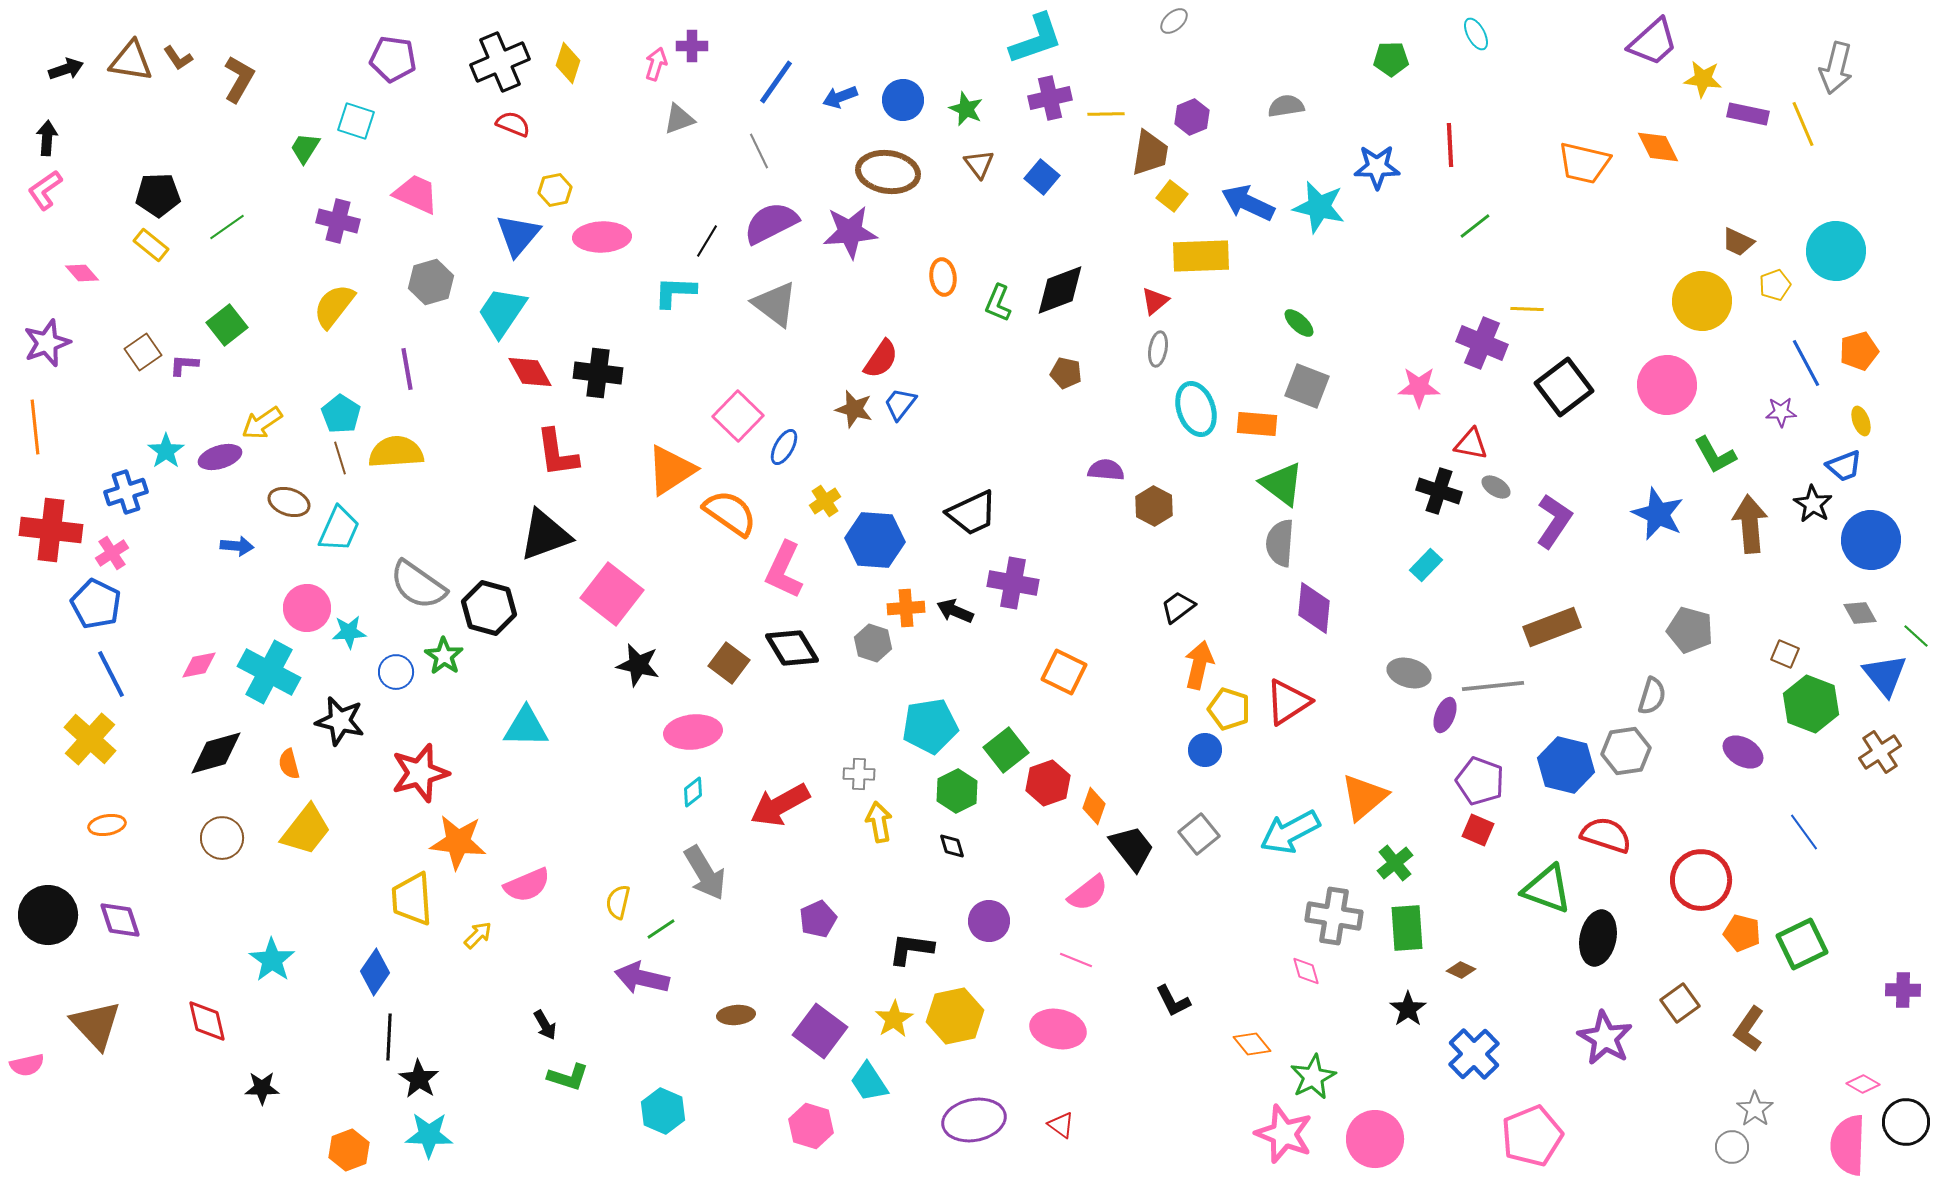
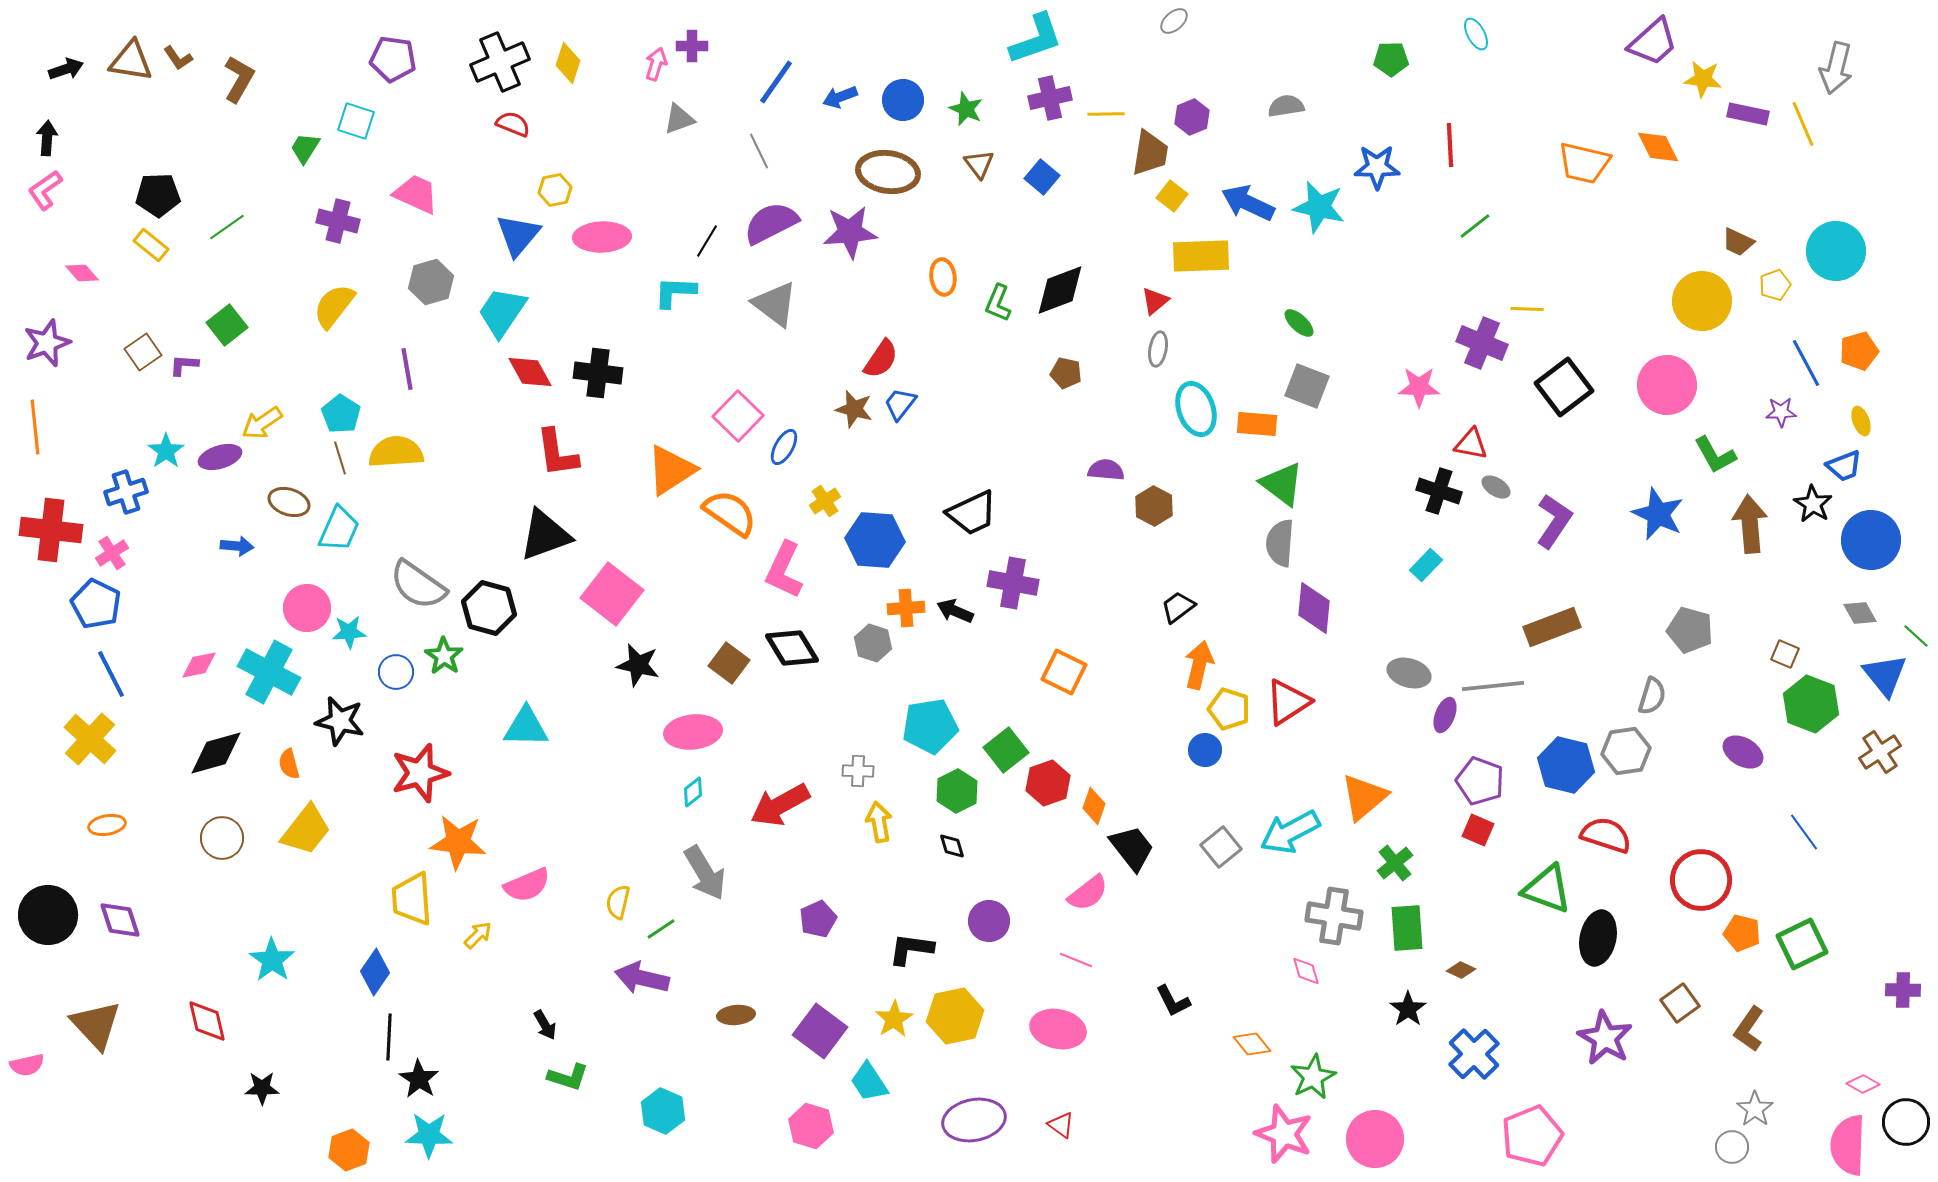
gray cross at (859, 774): moved 1 px left, 3 px up
gray square at (1199, 834): moved 22 px right, 13 px down
